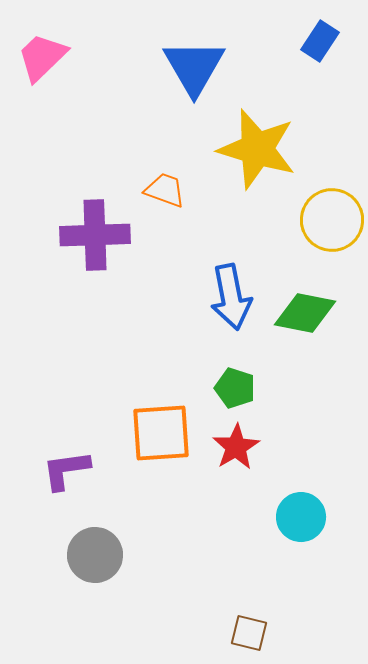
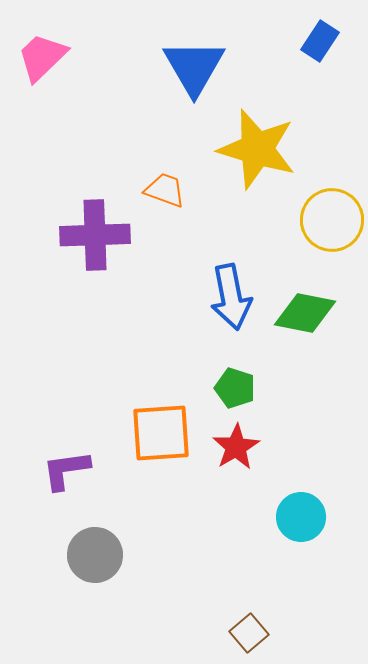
brown square: rotated 36 degrees clockwise
